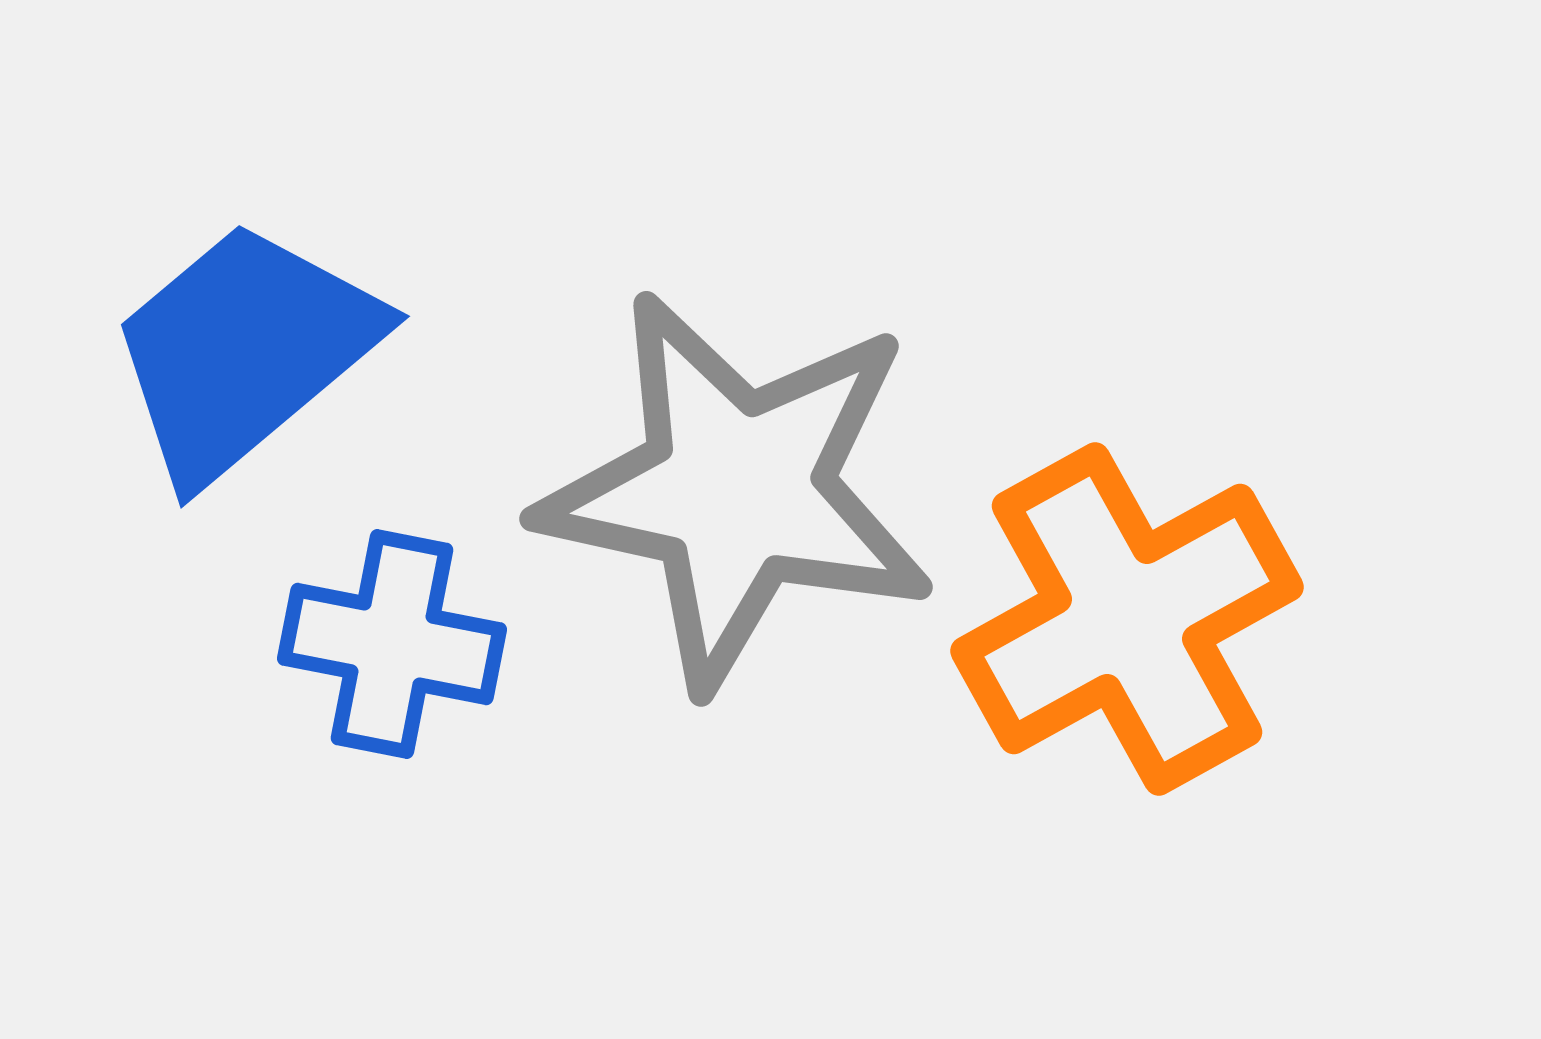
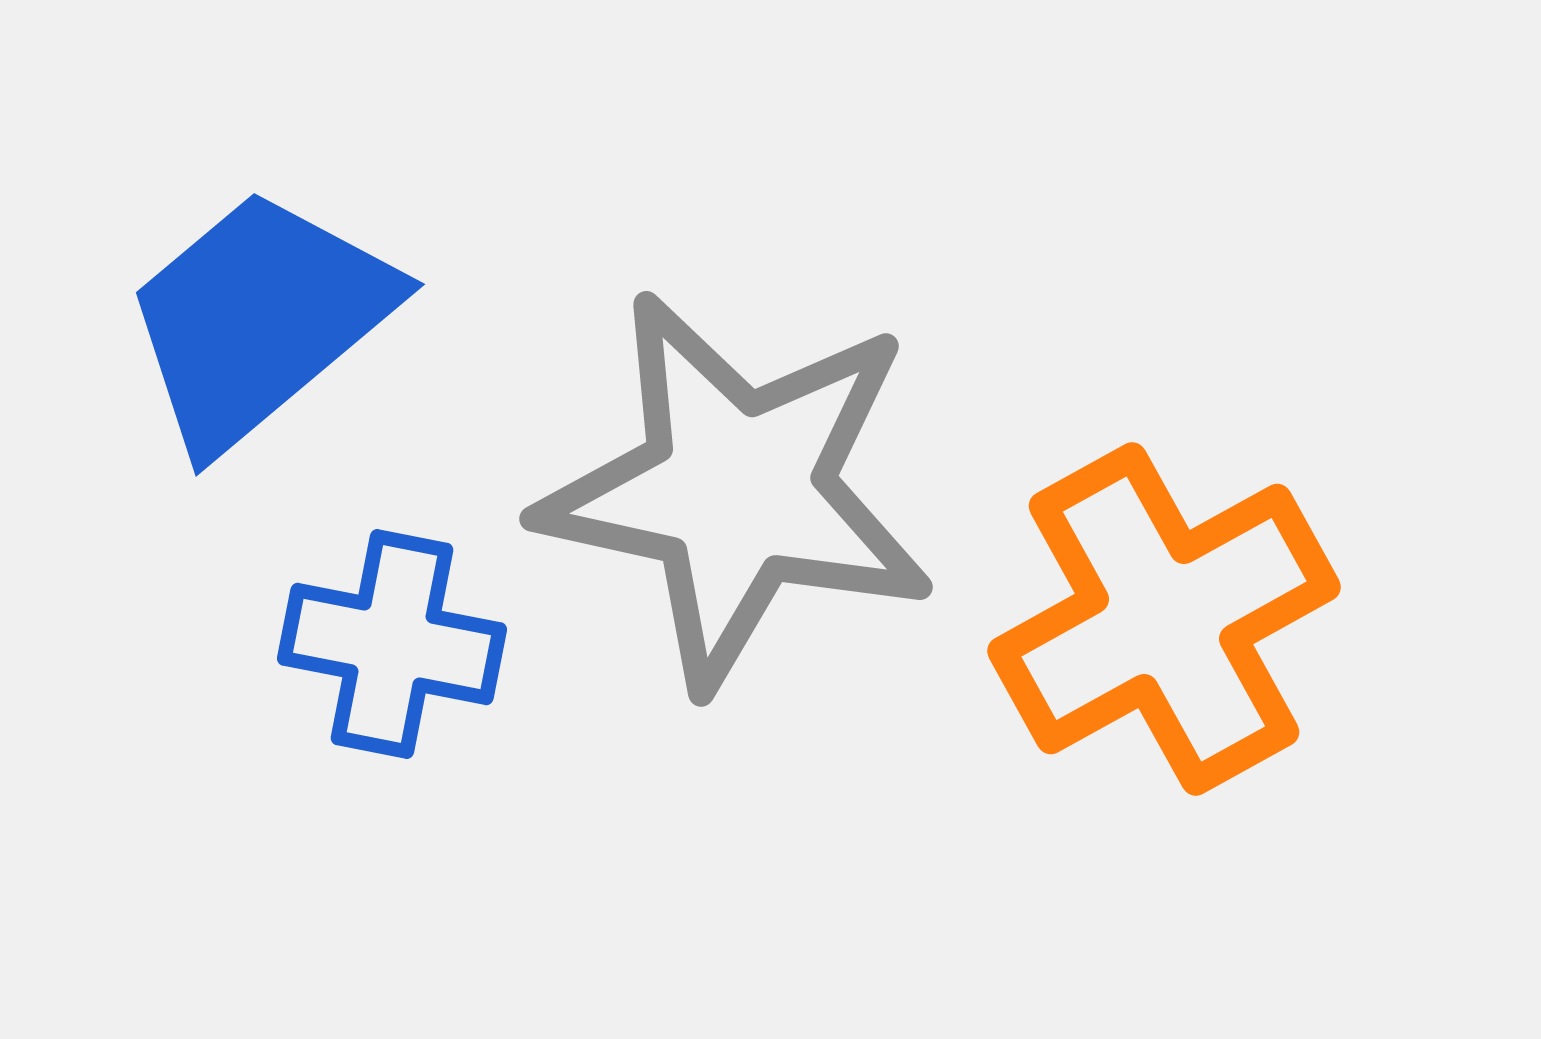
blue trapezoid: moved 15 px right, 32 px up
orange cross: moved 37 px right
